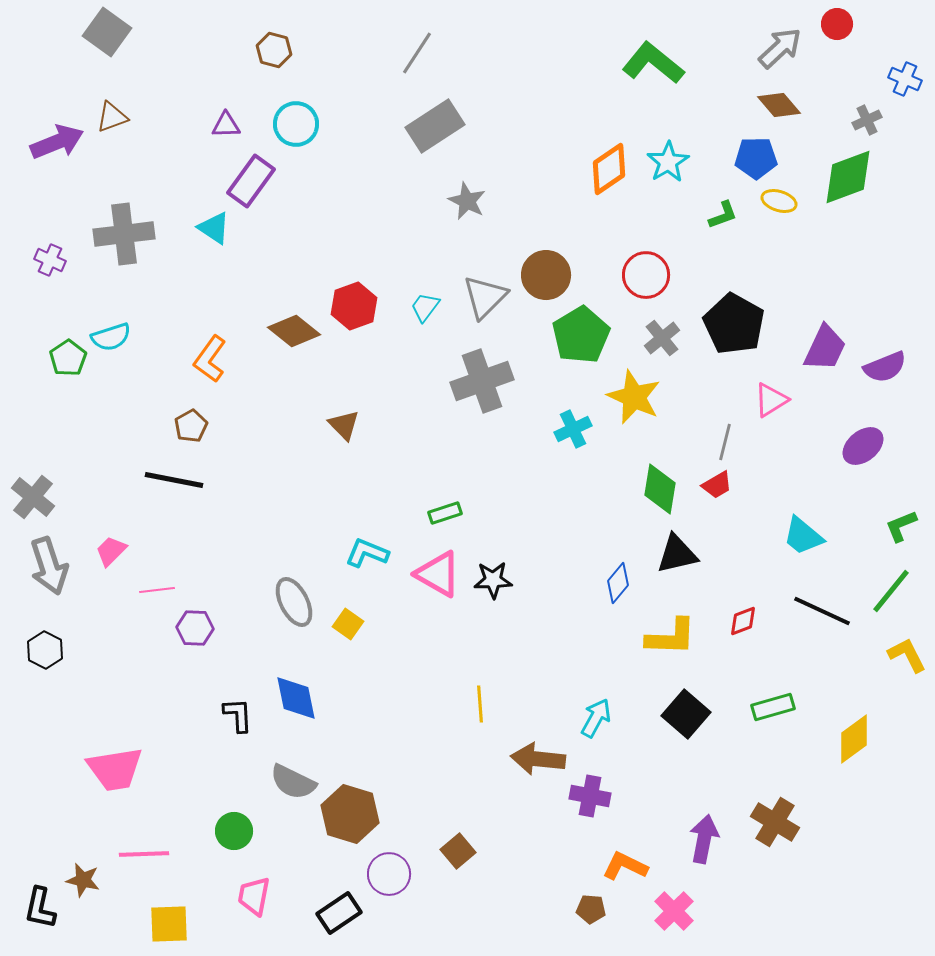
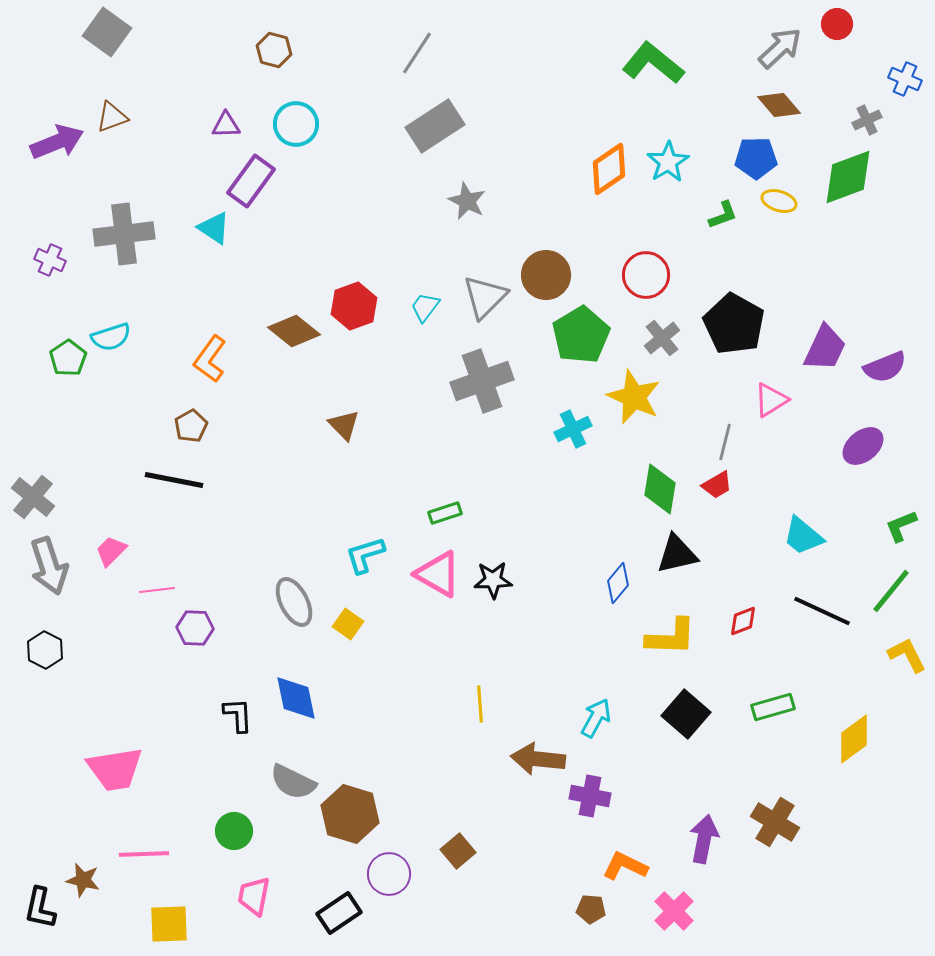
cyan L-shape at (367, 553): moved 2 px left, 2 px down; rotated 39 degrees counterclockwise
